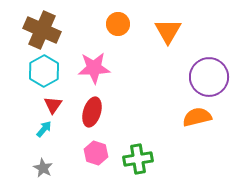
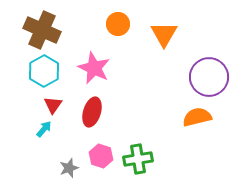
orange triangle: moved 4 px left, 3 px down
pink star: rotated 28 degrees clockwise
pink hexagon: moved 5 px right, 3 px down
gray star: moved 26 px right; rotated 24 degrees clockwise
